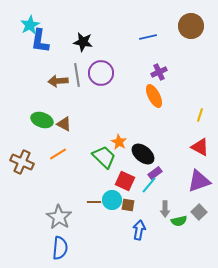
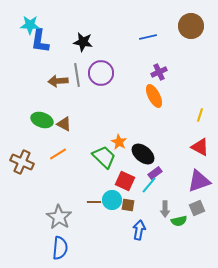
cyan star: rotated 30 degrees clockwise
gray square: moved 2 px left, 4 px up; rotated 21 degrees clockwise
